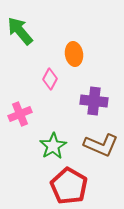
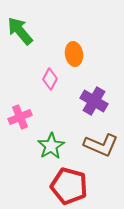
purple cross: rotated 24 degrees clockwise
pink cross: moved 3 px down
green star: moved 2 px left
red pentagon: rotated 15 degrees counterclockwise
